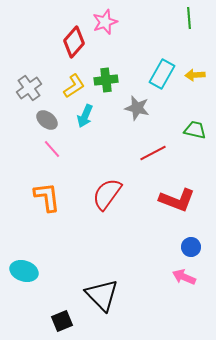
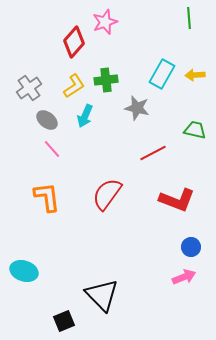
pink arrow: rotated 135 degrees clockwise
black square: moved 2 px right
